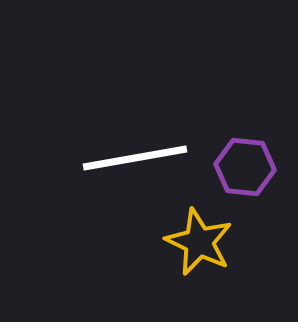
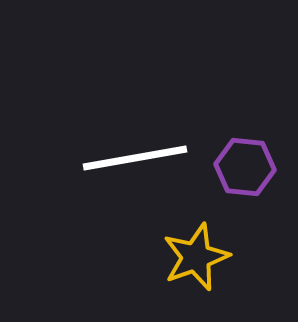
yellow star: moved 3 px left, 15 px down; rotated 26 degrees clockwise
